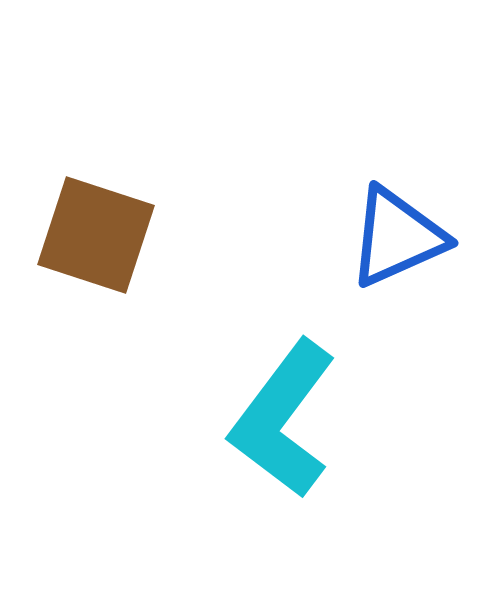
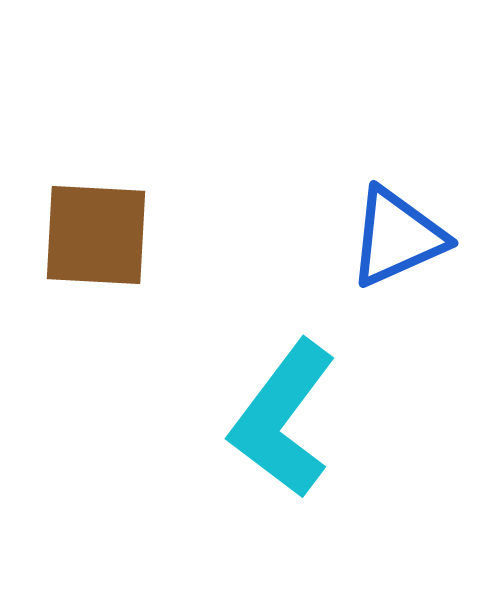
brown square: rotated 15 degrees counterclockwise
